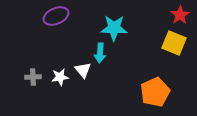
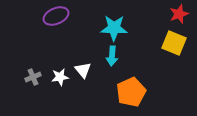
red star: moved 1 px left, 1 px up; rotated 12 degrees clockwise
cyan arrow: moved 12 px right, 3 px down
gray cross: rotated 21 degrees counterclockwise
orange pentagon: moved 24 px left
